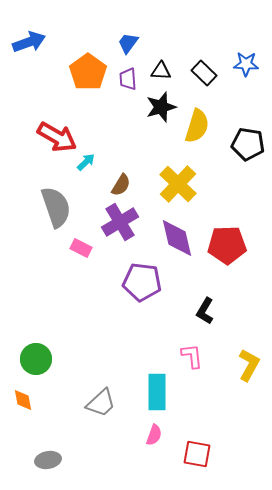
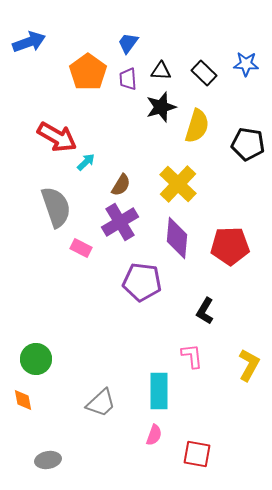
purple diamond: rotated 18 degrees clockwise
red pentagon: moved 3 px right, 1 px down
cyan rectangle: moved 2 px right, 1 px up
